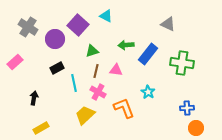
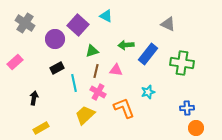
gray cross: moved 3 px left, 4 px up
cyan star: rotated 24 degrees clockwise
